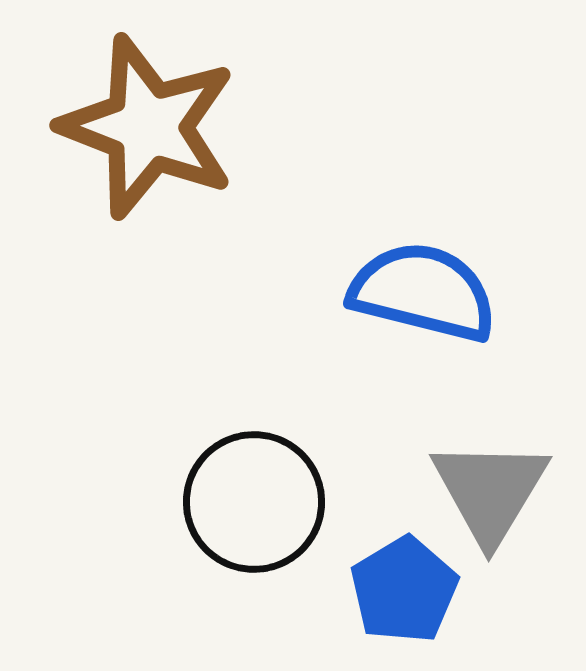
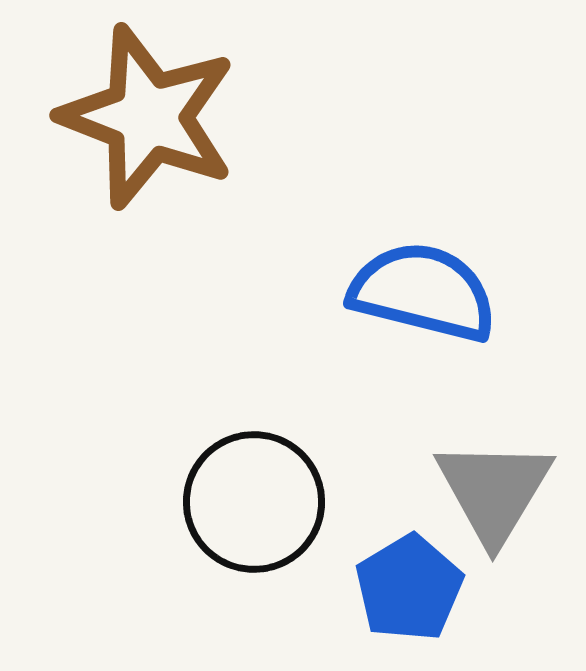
brown star: moved 10 px up
gray triangle: moved 4 px right
blue pentagon: moved 5 px right, 2 px up
